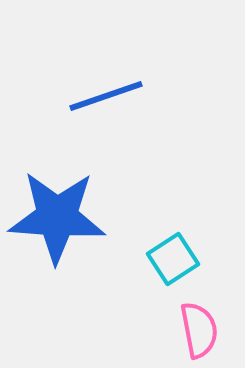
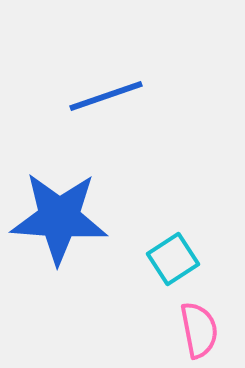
blue star: moved 2 px right, 1 px down
